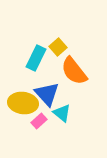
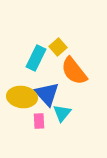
yellow ellipse: moved 1 px left, 6 px up
cyan triangle: rotated 30 degrees clockwise
pink rectangle: rotated 49 degrees counterclockwise
